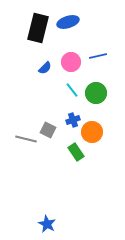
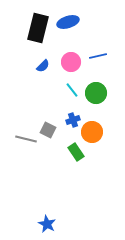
blue semicircle: moved 2 px left, 2 px up
